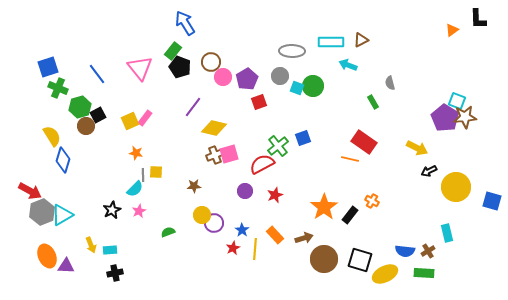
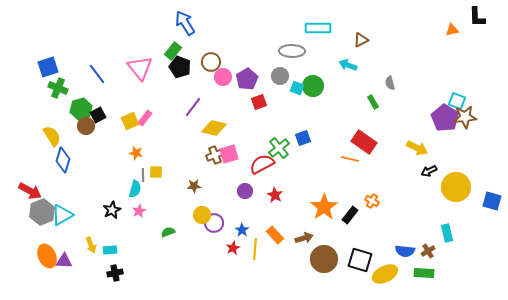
black L-shape at (478, 19): moved 1 px left, 2 px up
orange triangle at (452, 30): rotated 24 degrees clockwise
cyan rectangle at (331, 42): moved 13 px left, 14 px up
green hexagon at (80, 107): moved 1 px right, 2 px down
green cross at (278, 146): moved 1 px right, 2 px down
cyan semicircle at (135, 189): rotated 30 degrees counterclockwise
red star at (275, 195): rotated 21 degrees counterclockwise
purple triangle at (66, 266): moved 2 px left, 5 px up
